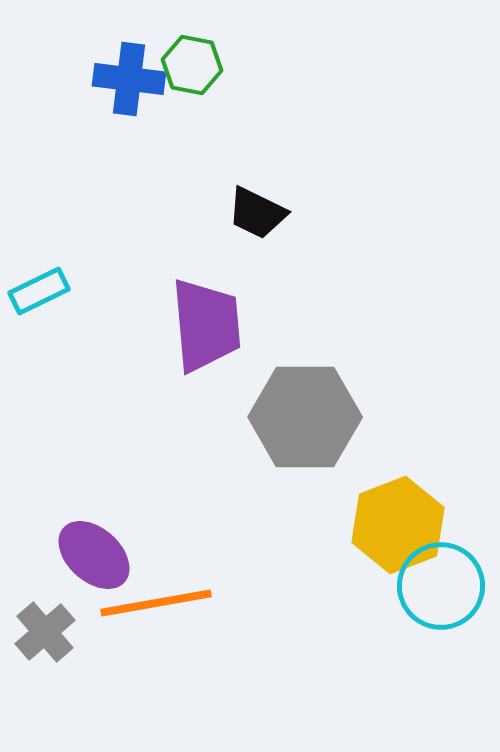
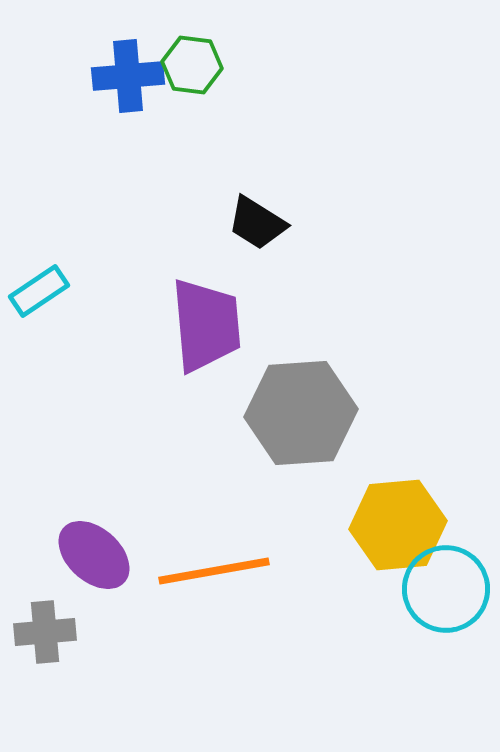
green hexagon: rotated 4 degrees counterclockwise
blue cross: moved 1 px left, 3 px up; rotated 12 degrees counterclockwise
black trapezoid: moved 10 px down; rotated 6 degrees clockwise
cyan rectangle: rotated 8 degrees counterclockwise
gray hexagon: moved 4 px left, 4 px up; rotated 4 degrees counterclockwise
yellow hexagon: rotated 16 degrees clockwise
cyan circle: moved 5 px right, 3 px down
orange line: moved 58 px right, 32 px up
gray cross: rotated 36 degrees clockwise
